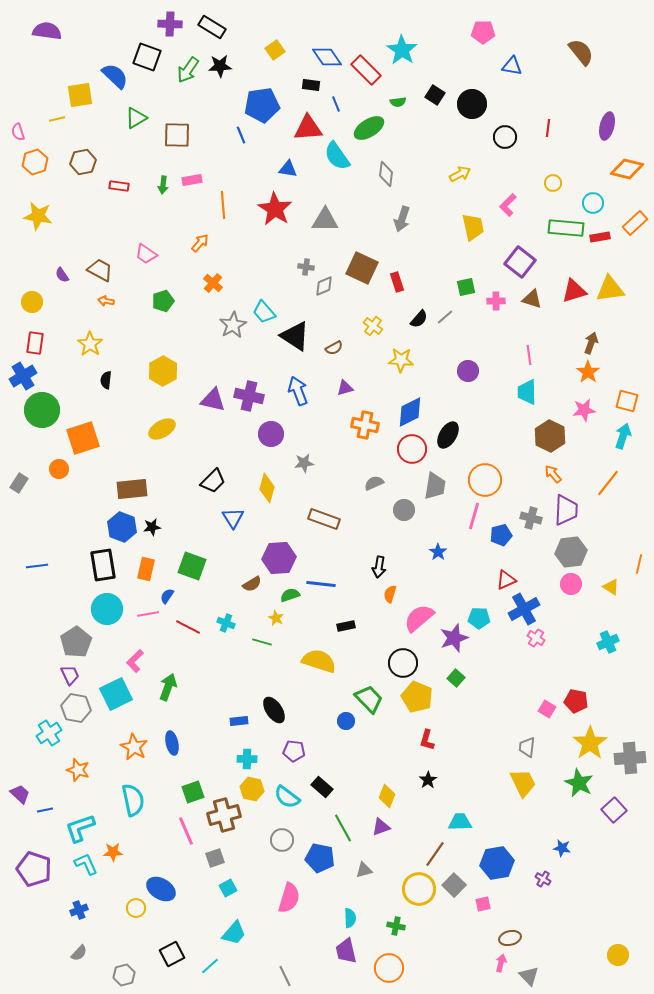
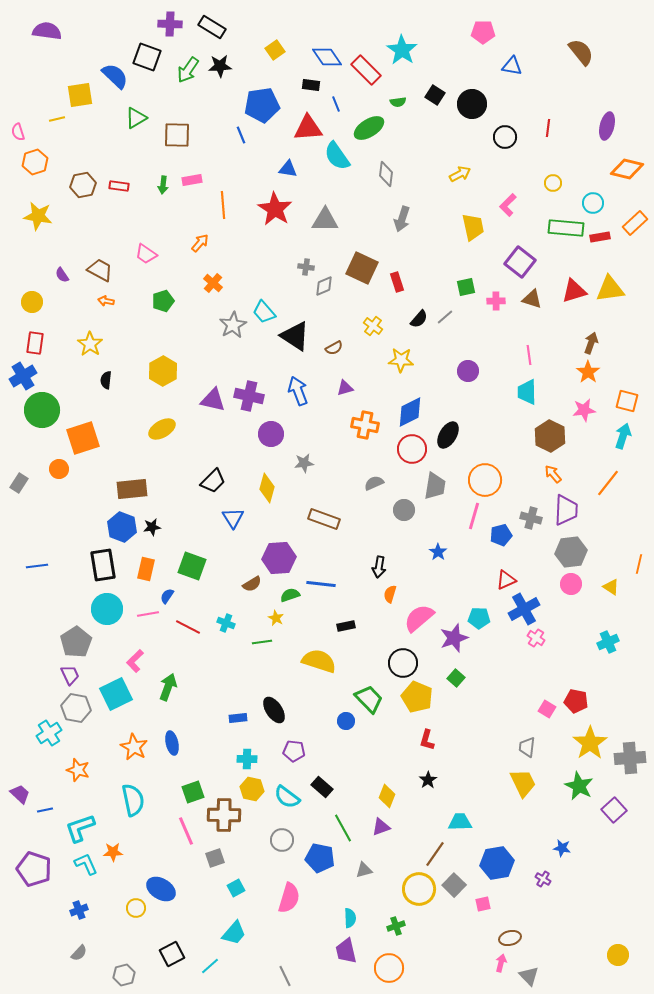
brown hexagon at (83, 162): moved 23 px down
green line at (262, 642): rotated 24 degrees counterclockwise
blue rectangle at (239, 721): moved 1 px left, 3 px up
green star at (579, 783): moved 3 px down
brown cross at (224, 815): rotated 16 degrees clockwise
cyan square at (228, 888): moved 8 px right
green cross at (396, 926): rotated 30 degrees counterclockwise
